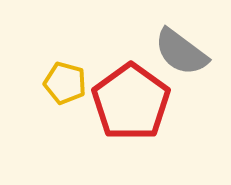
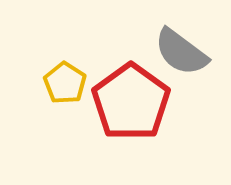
yellow pentagon: rotated 18 degrees clockwise
